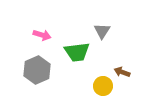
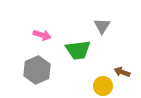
gray triangle: moved 5 px up
green trapezoid: moved 1 px right, 2 px up
